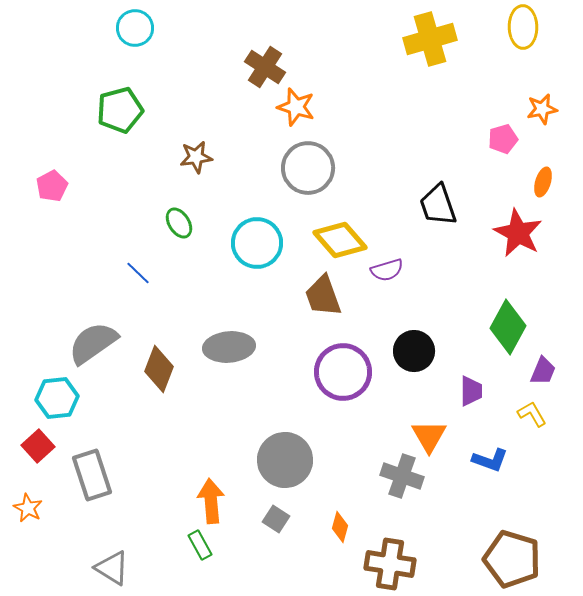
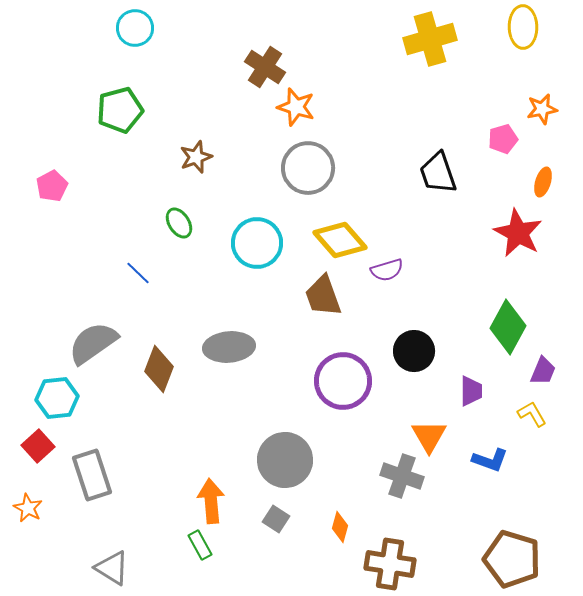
brown star at (196, 157): rotated 12 degrees counterclockwise
black trapezoid at (438, 205): moved 32 px up
purple circle at (343, 372): moved 9 px down
